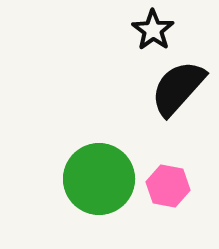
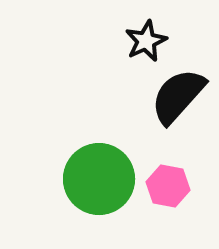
black star: moved 7 px left, 11 px down; rotated 12 degrees clockwise
black semicircle: moved 8 px down
